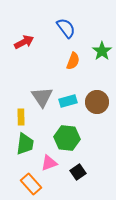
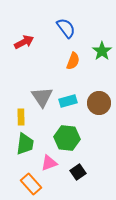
brown circle: moved 2 px right, 1 px down
